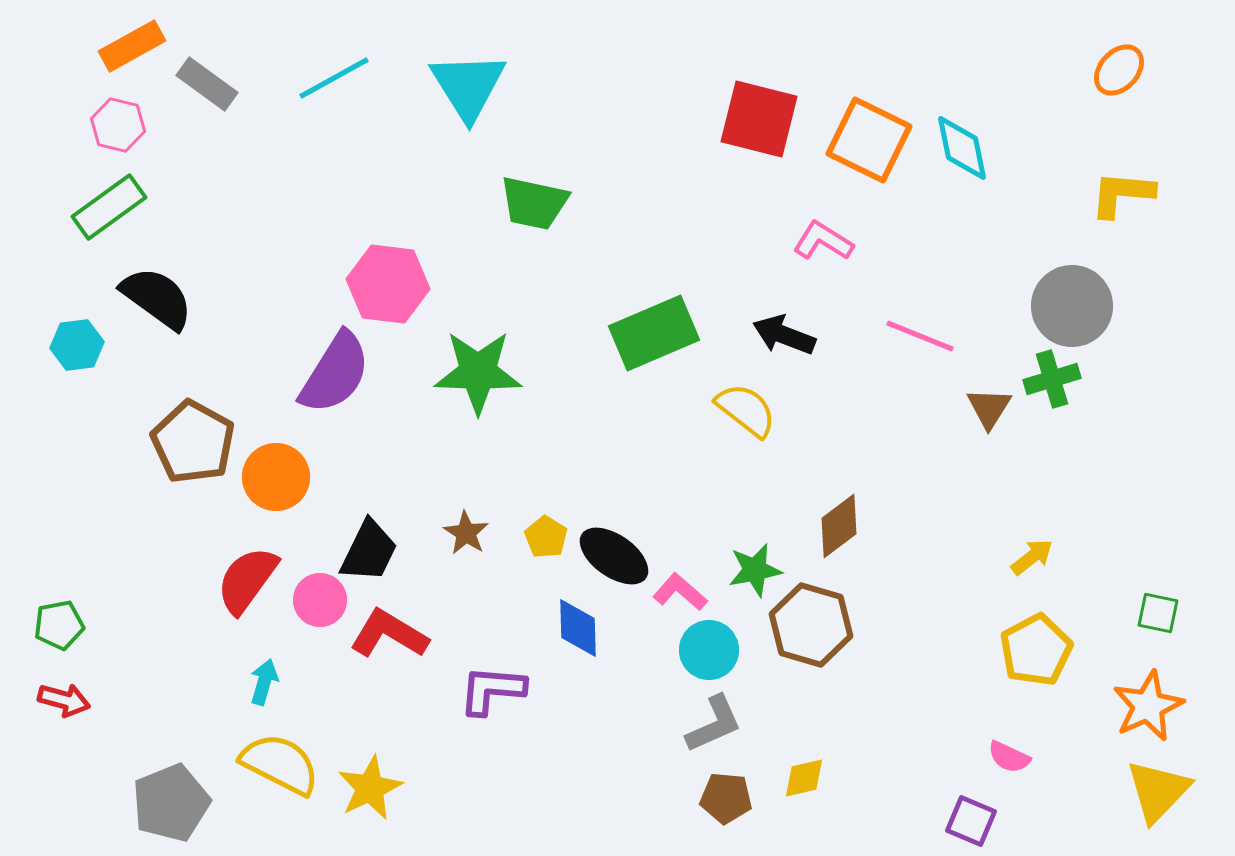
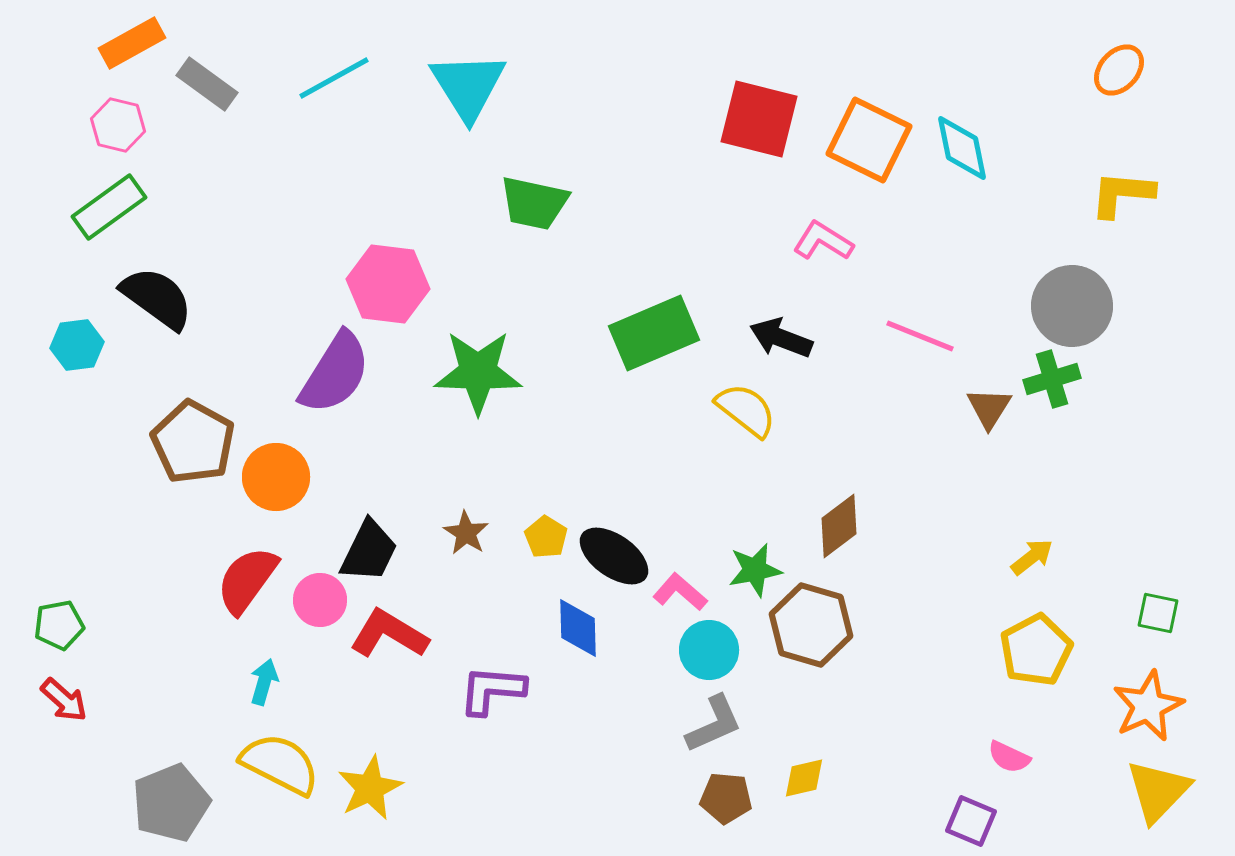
orange rectangle at (132, 46): moved 3 px up
black arrow at (784, 335): moved 3 px left, 3 px down
red arrow at (64, 700): rotated 27 degrees clockwise
